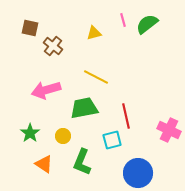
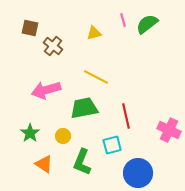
cyan square: moved 5 px down
